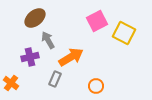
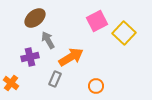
yellow square: rotated 15 degrees clockwise
